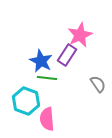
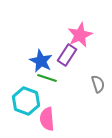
green line: rotated 12 degrees clockwise
gray semicircle: rotated 18 degrees clockwise
